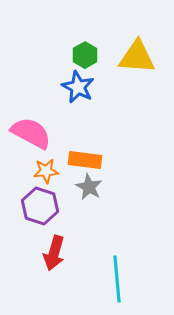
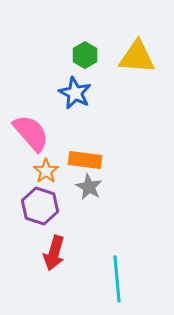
blue star: moved 3 px left, 6 px down
pink semicircle: rotated 21 degrees clockwise
orange star: rotated 30 degrees counterclockwise
